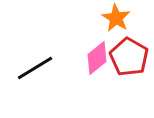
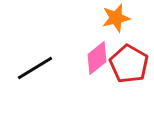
orange star: rotated 28 degrees clockwise
red pentagon: moved 7 px down
